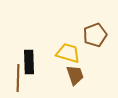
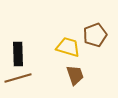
yellow trapezoid: moved 6 px up
black rectangle: moved 11 px left, 8 px up
brown line: rotated 72 degrees clockwise
